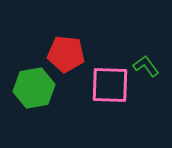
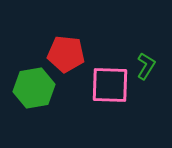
green L-shape: rotated 68 degrees clockwise
